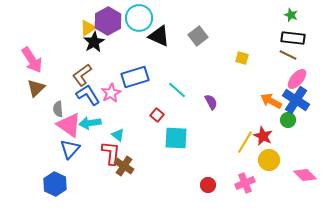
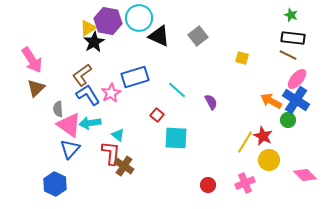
purple hexagon: rotated 20 degrees counterclockwise
